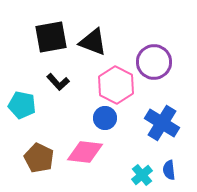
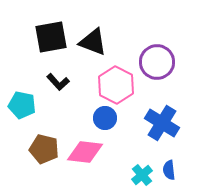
purple circle: moved 3 px right
brown pentagon: moved 5 px right, 9 px up; rotated 12 degrees counterclockwise
